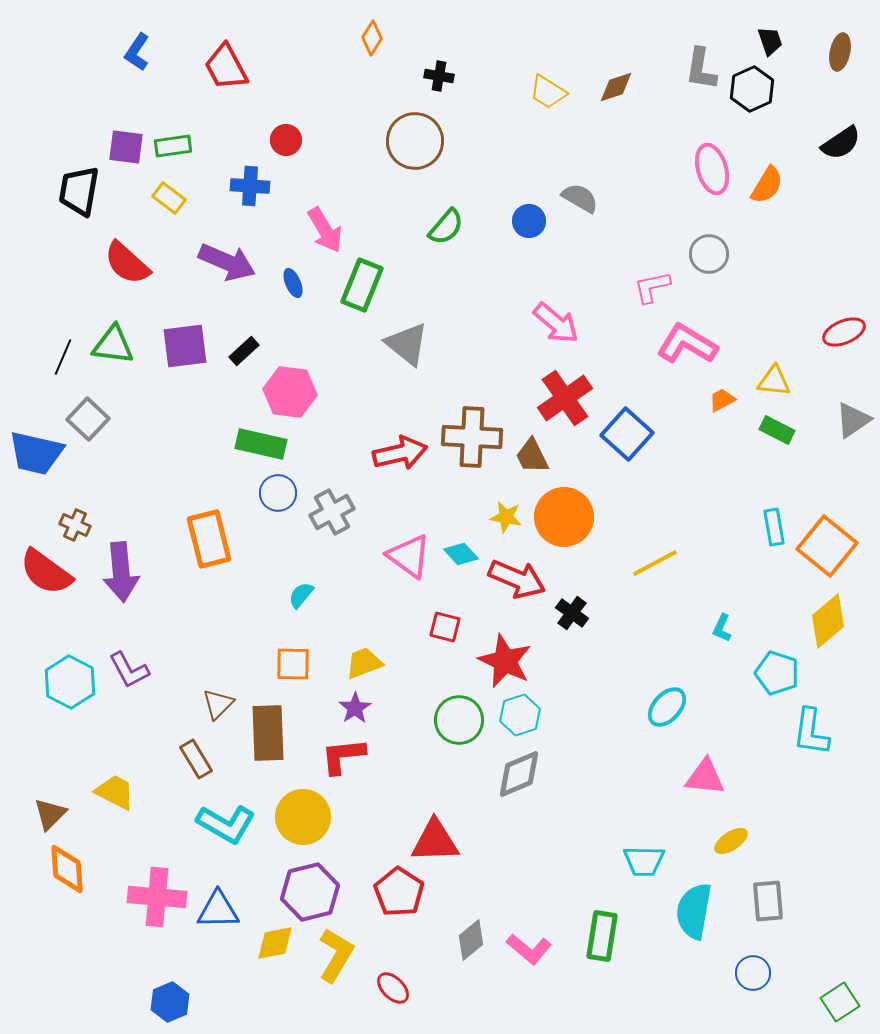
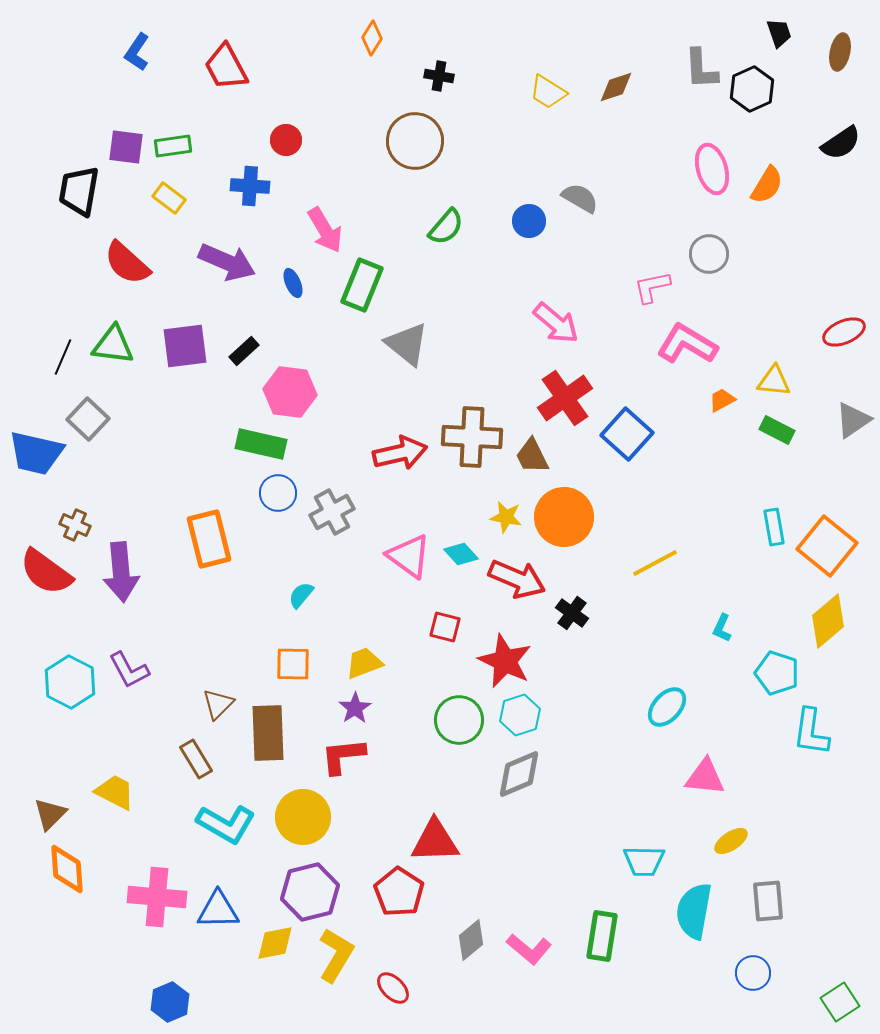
black trapezoid at (770, 41): moved 9 px right, 8 px up
gray L-shape at (701, 69): rotated 12 degrees counterclockwise
